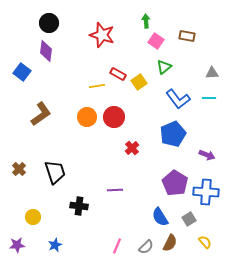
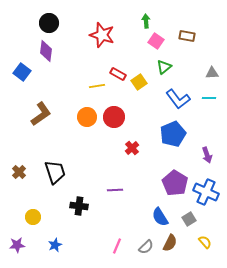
purple arrow: rotated 49 degrees clockwise
brown cross: moved 3 px down
blue cross: rotated 20 degrees clockwise
